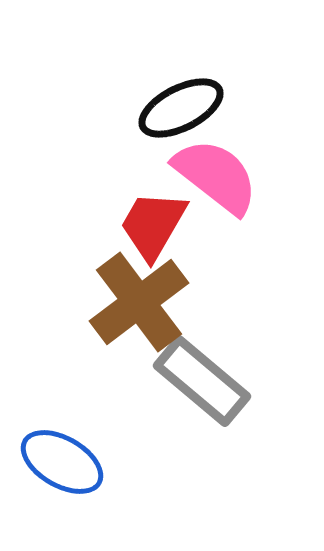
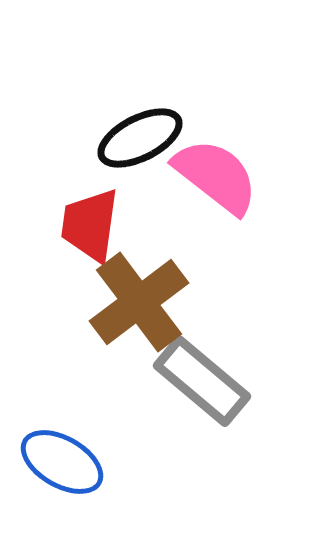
black ellipse: moved 41 px left, 30 px down
red trapezoid: moved 63 px left; rotated 22 degrees counterclockwise
